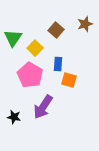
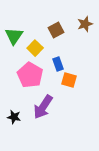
brown square: rotated 21 degrees clockwise
green triangle: moved 1 px right, 2 px up
blue rectangle: rotated 24 degrees counterclockwise
